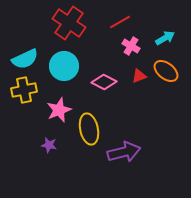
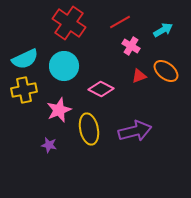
cyan arrow: moved 2 px left, 8 px up
pink diamond: moved 3 px left, 7 px down
purple arrow: moved 11 px right, 21 px up
